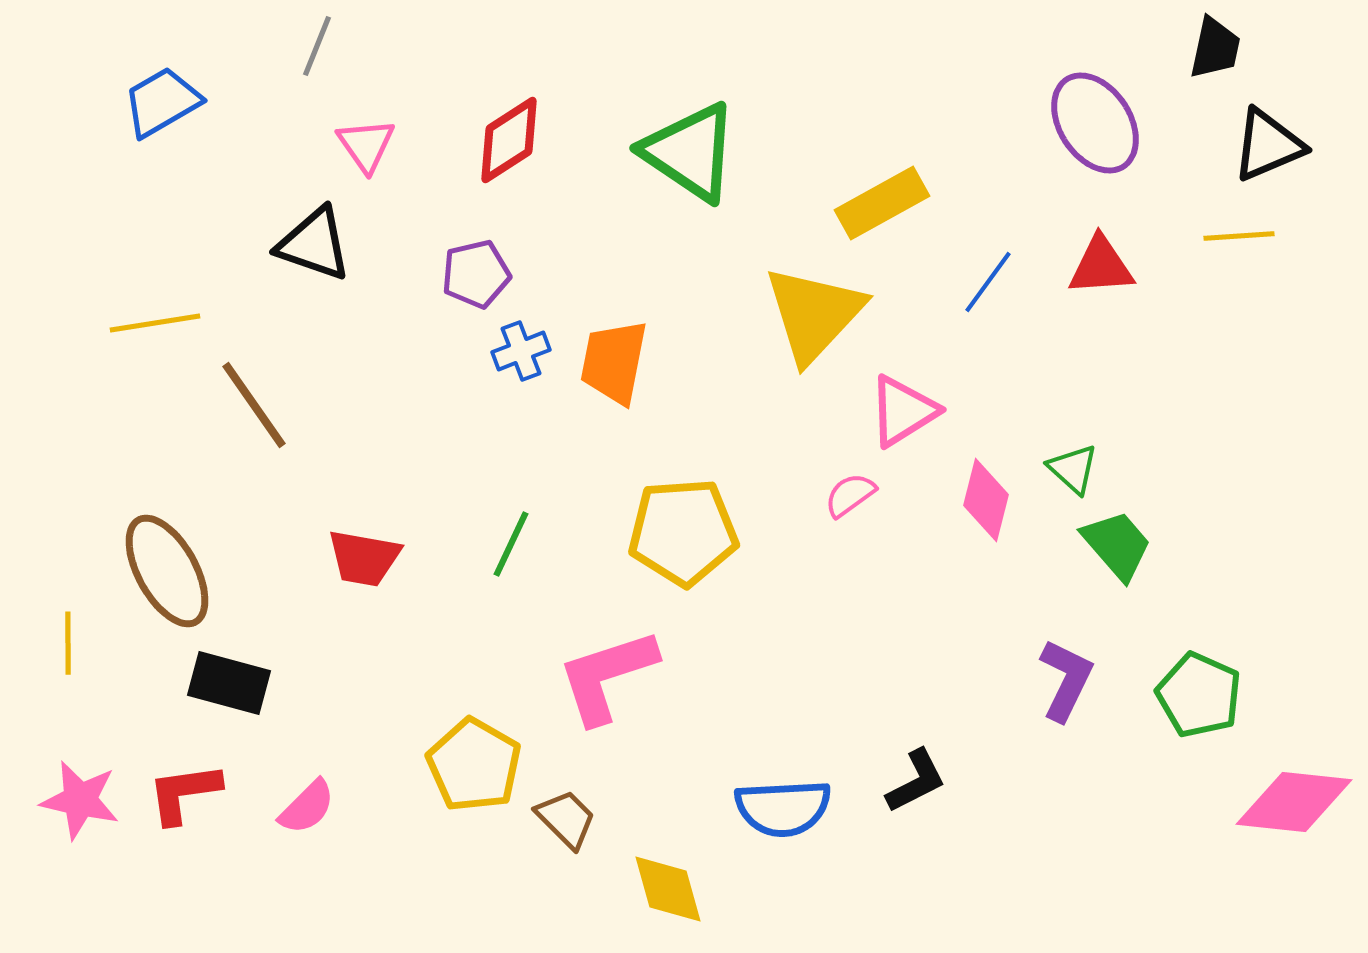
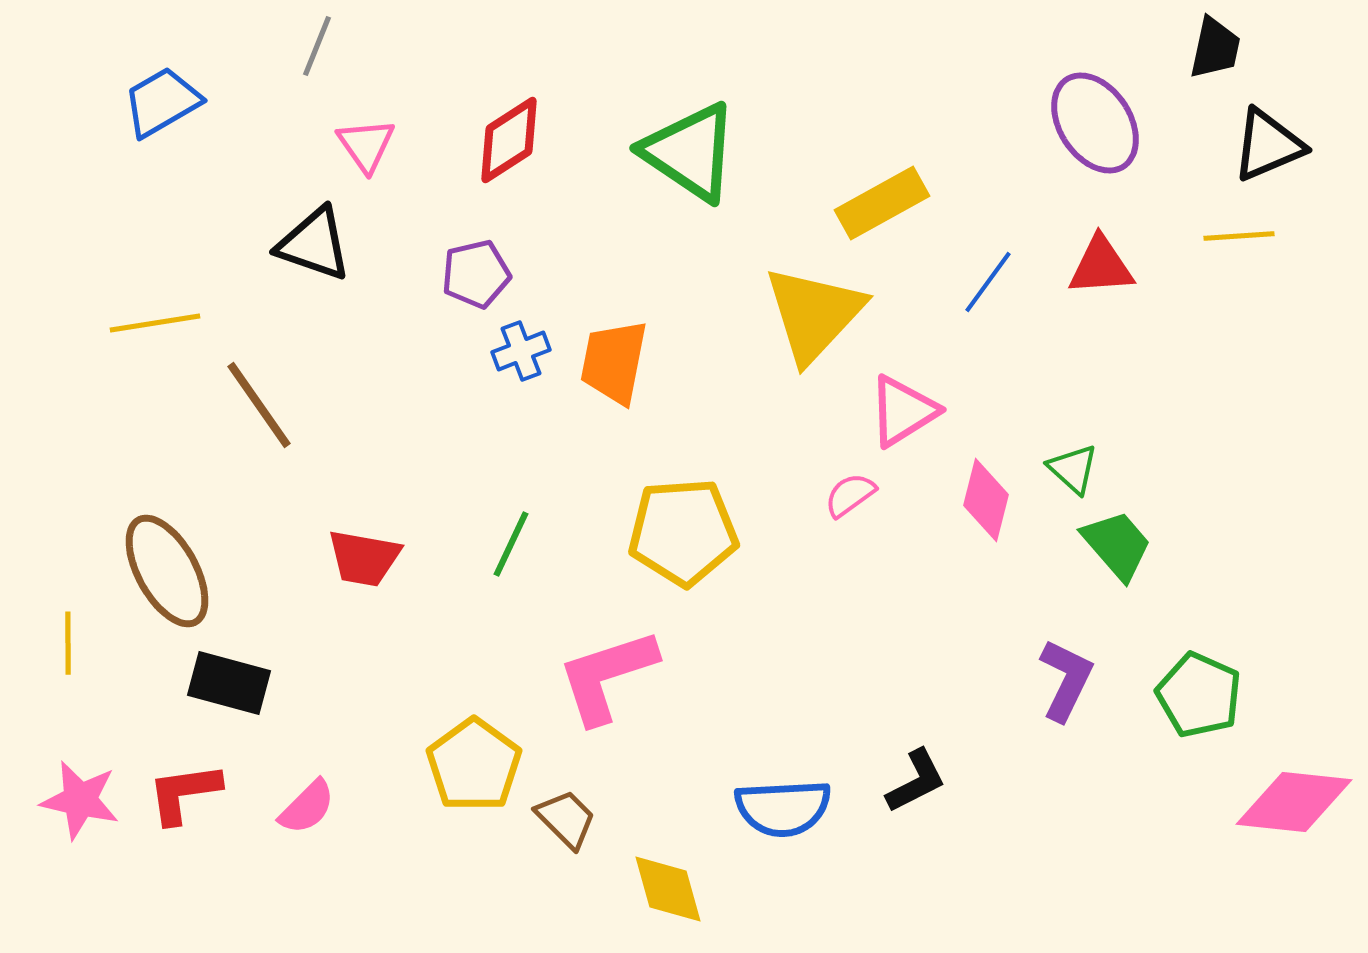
brown line at (254, 405): moved 5 px right
yellow pentagon at (474, 765): rotated 6 degrees clockwise
